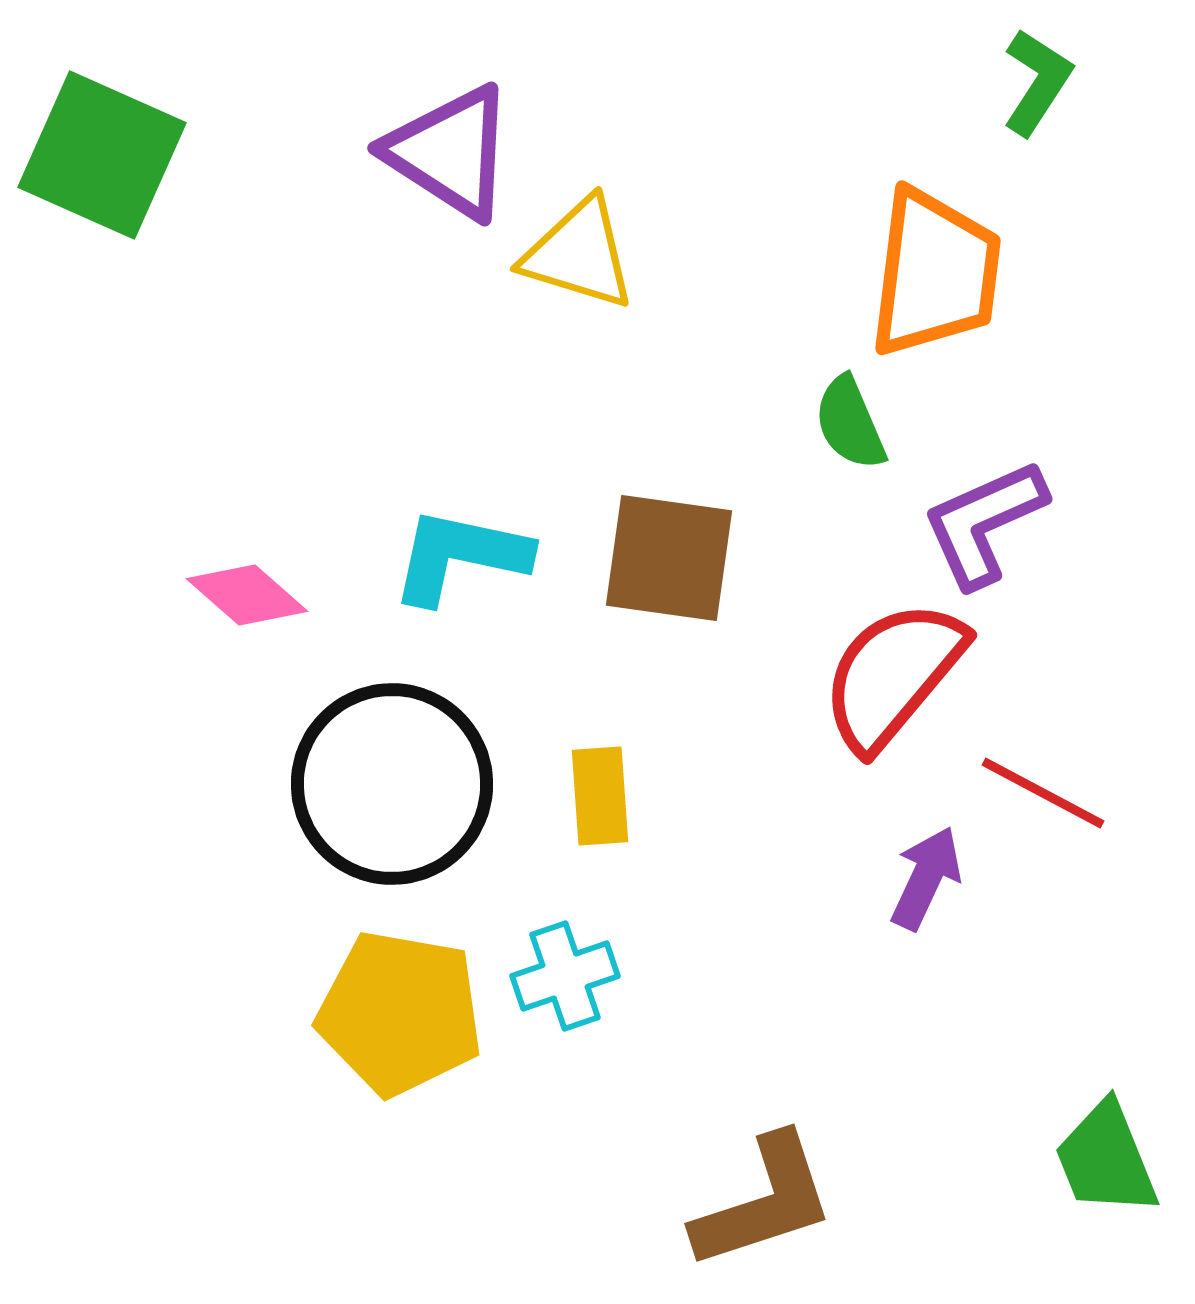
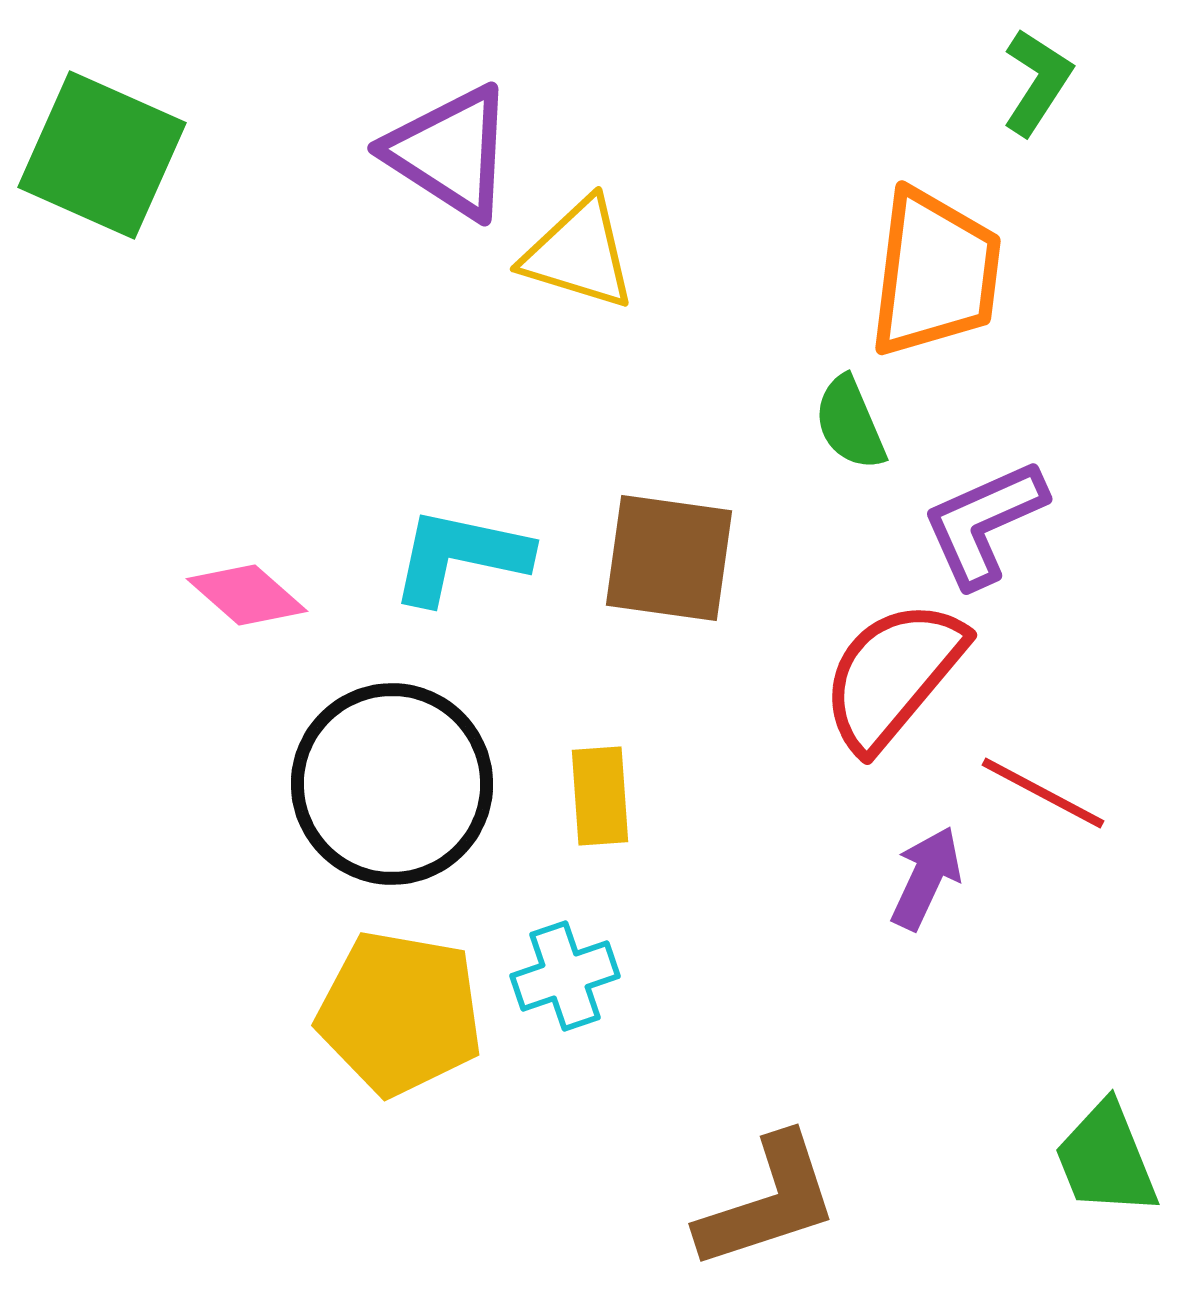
brown L-shape: moved 4 px right
